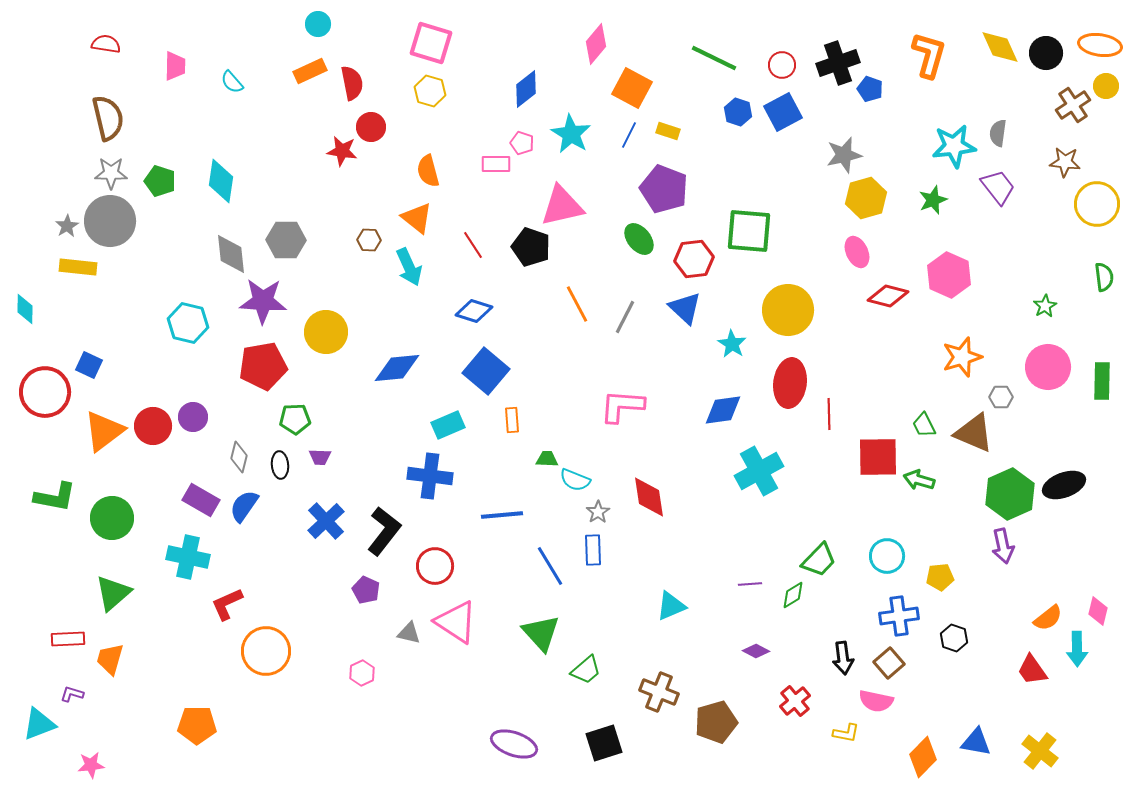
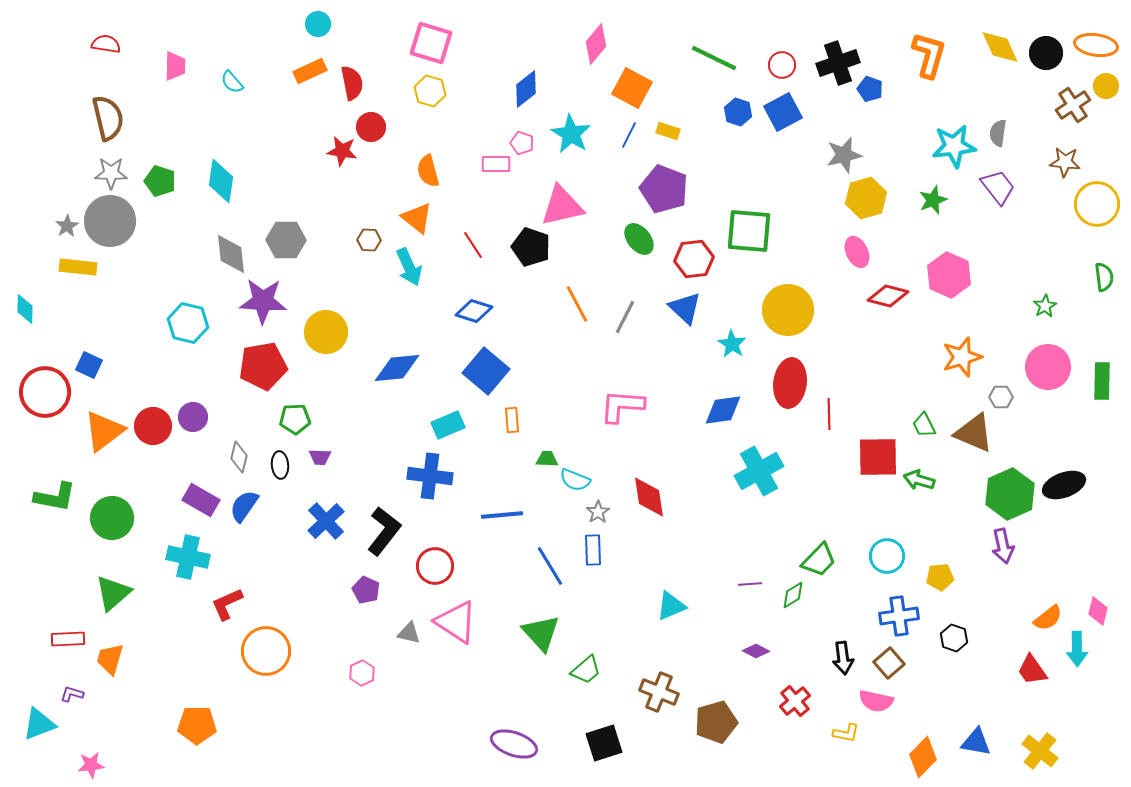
orange ellipse at (1100, 45): moved 4 px left
